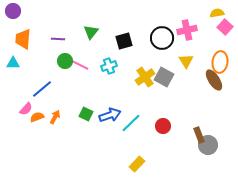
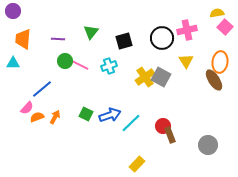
gray square: moved 3 px left
pink semicircle: moved 1 px right, 1 px up
brown rectangle: moved 29 px left
